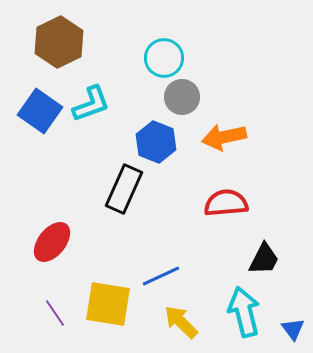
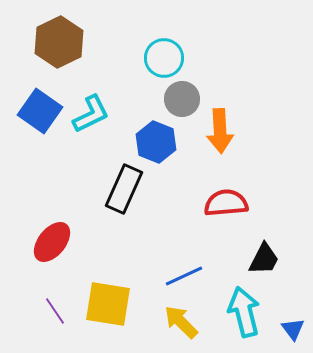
gray circle: moved 2 px down
cyan L-shape: moved 10 px down; rotated 6 degrees counterclockwise
orange arrow: moved 4 px left, 6 px up; rotated 81 degrees counterclockwise
blue line: moved 23 px right
purple line: moved 2 px up
